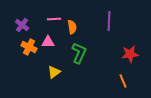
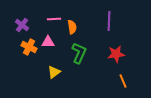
red star: moved 14 px left
